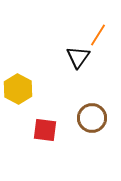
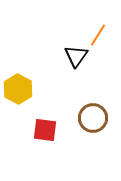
black triangle: moved 2 px left, 1 px up
brown circle: moved 1 px right
